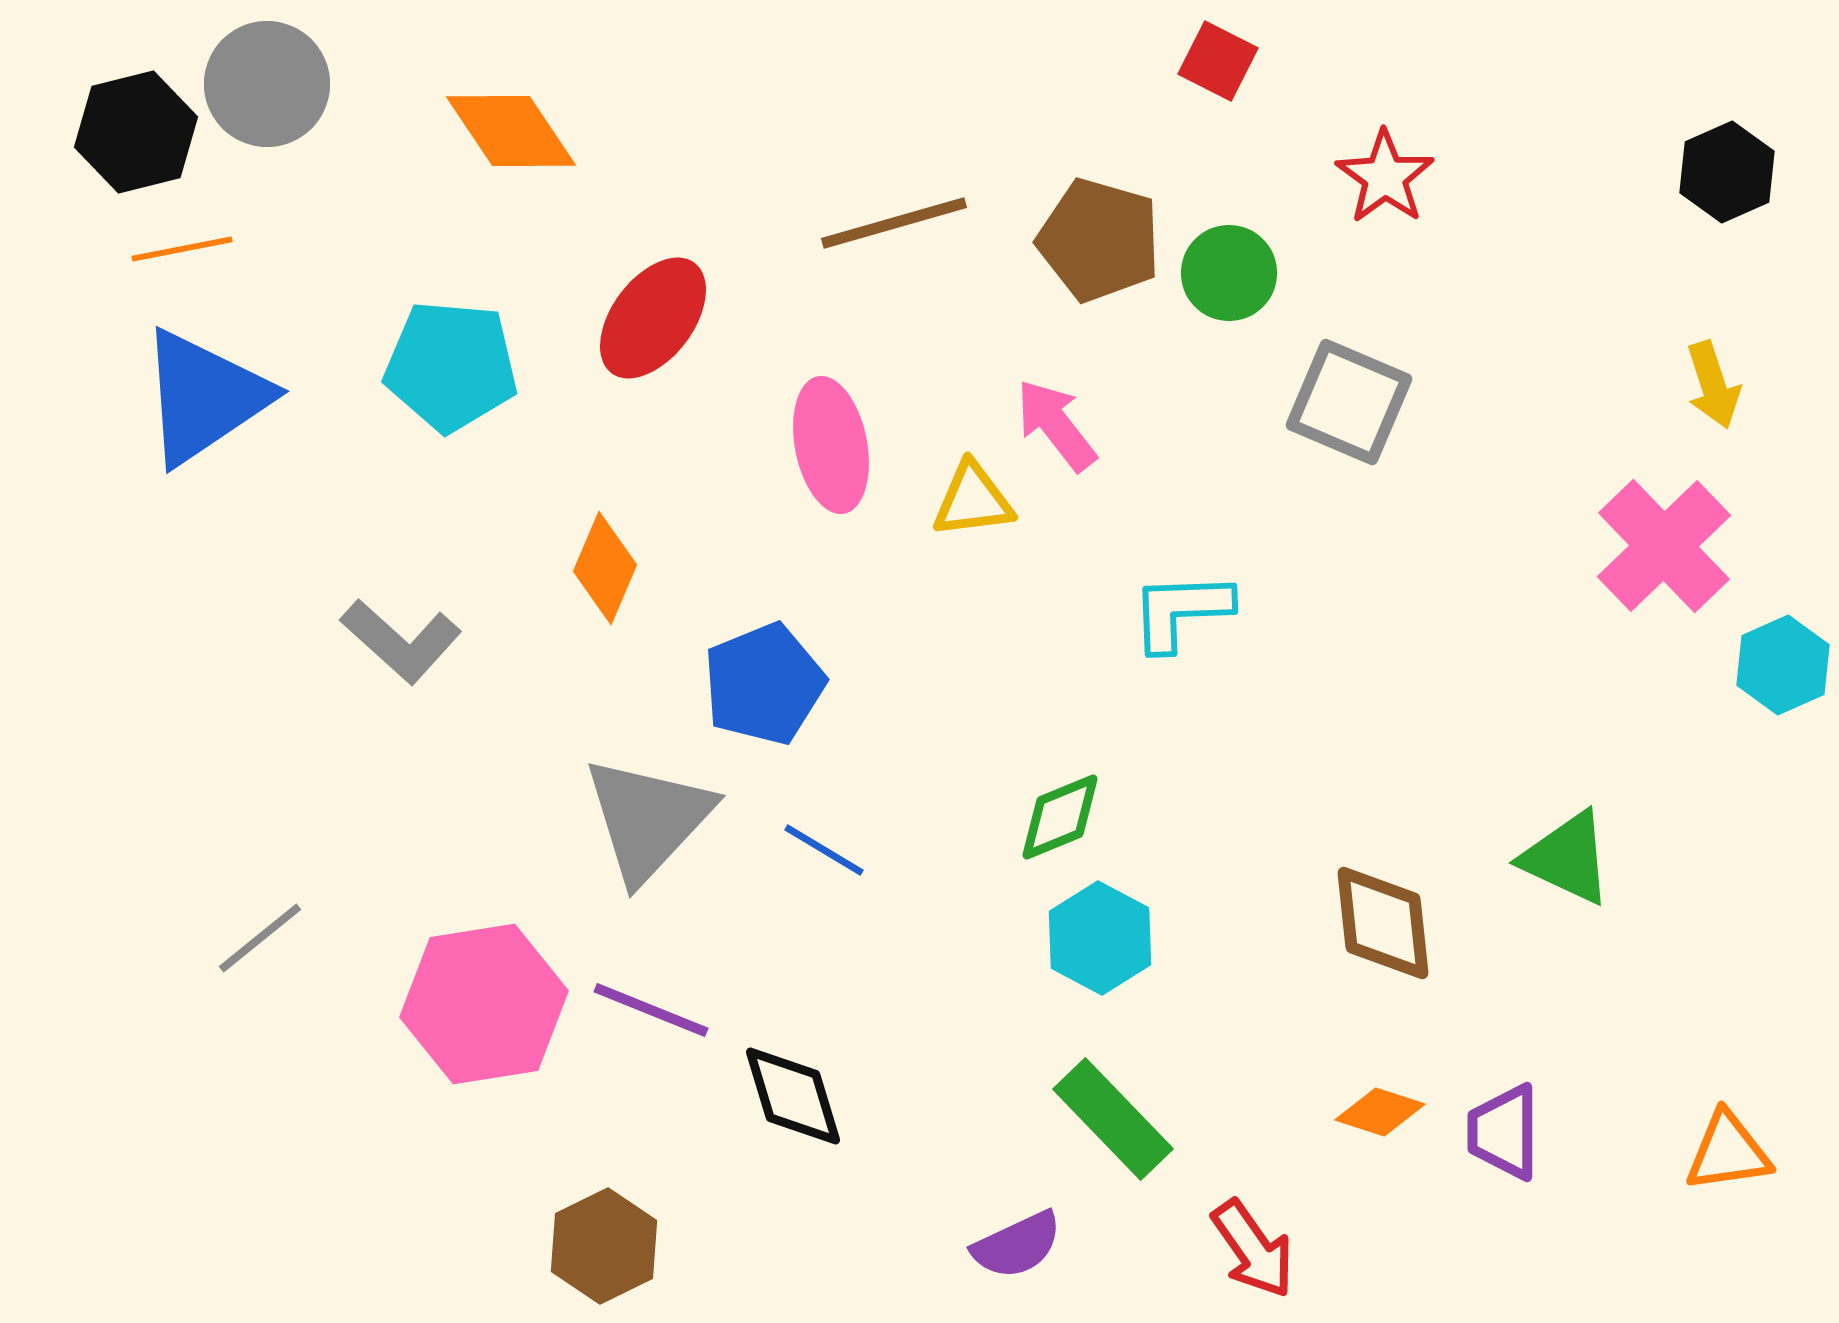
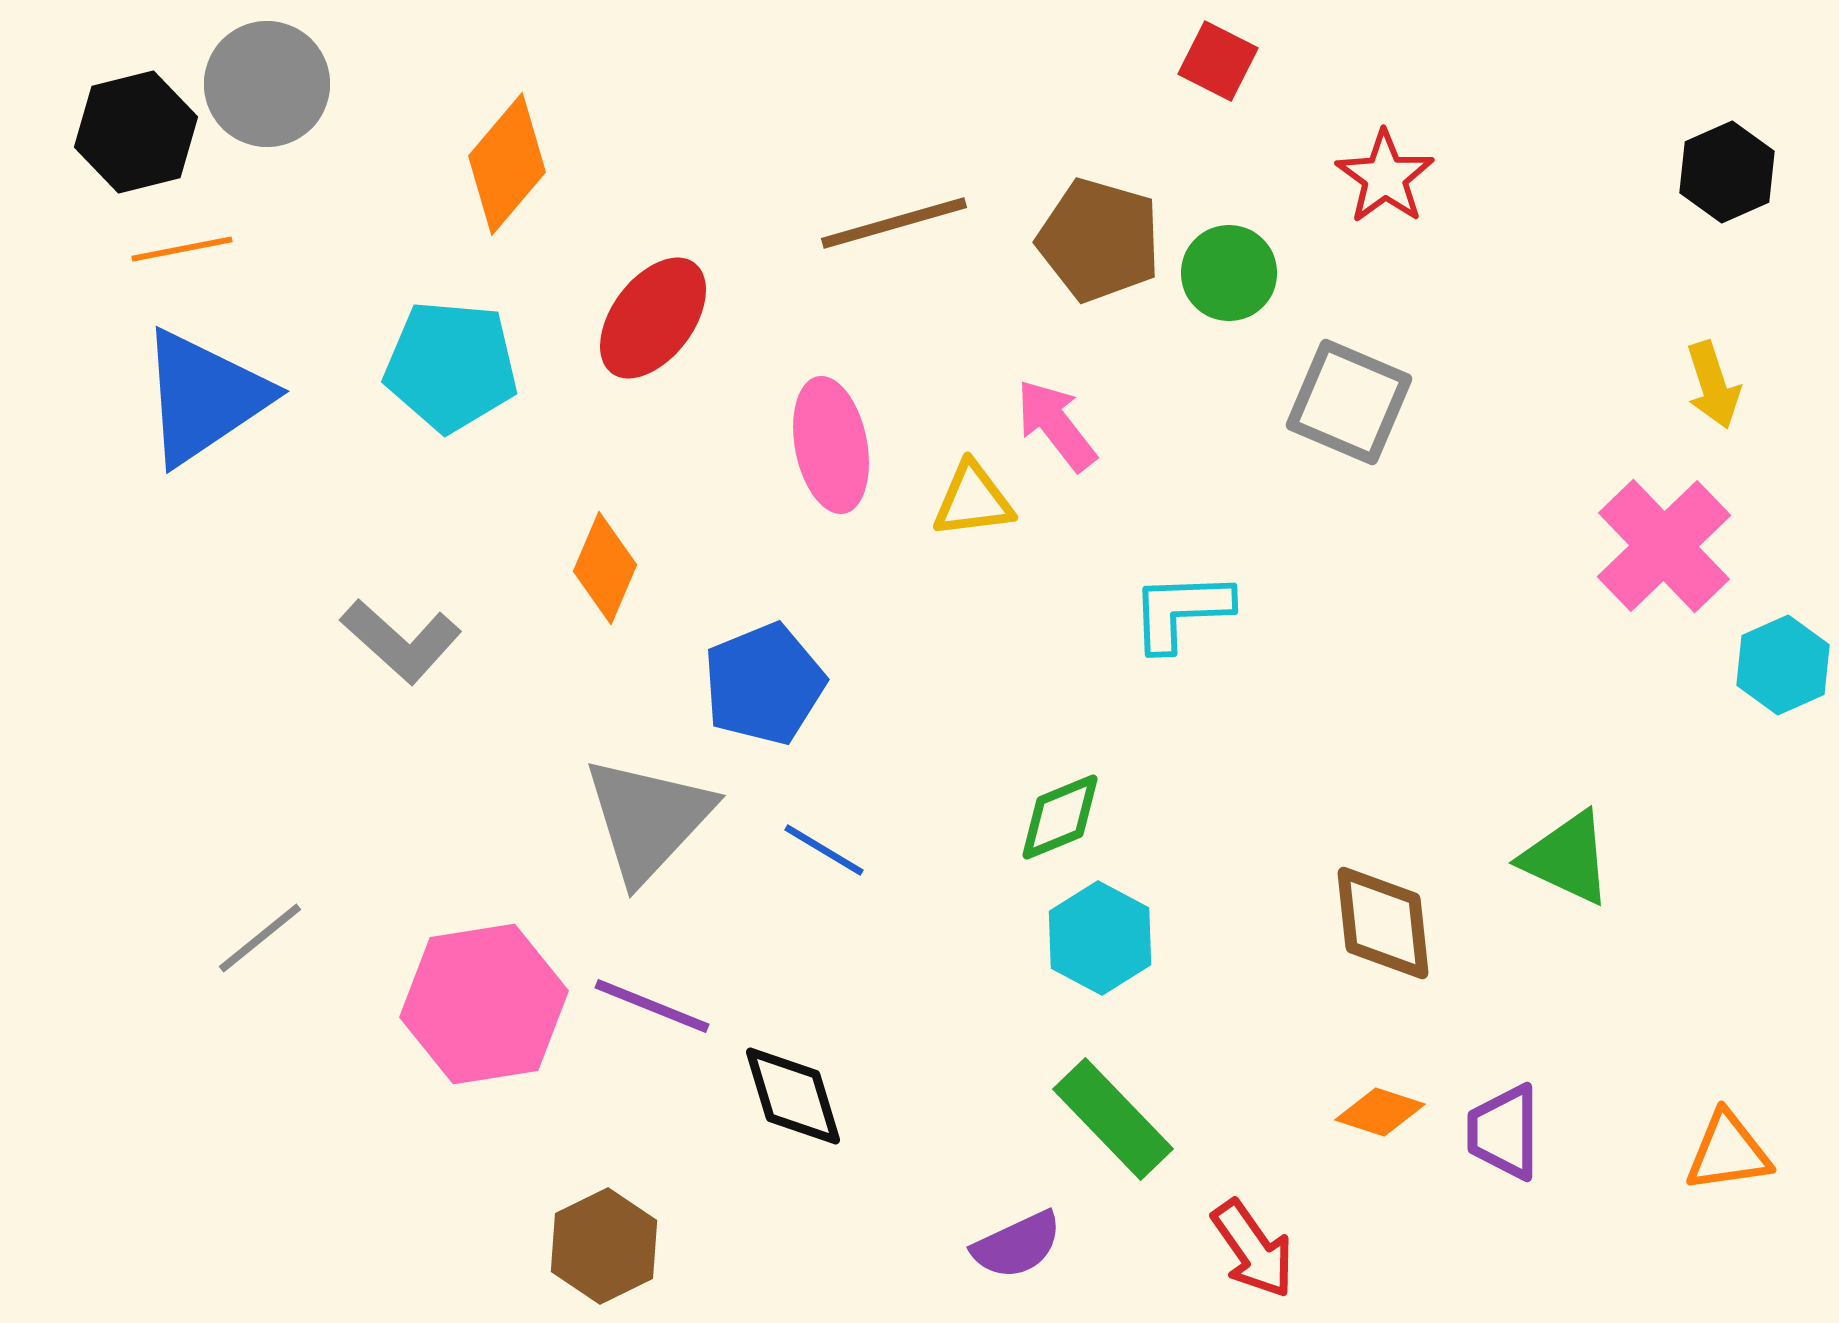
orange diamond at (511, 131): moved 4 px left, 33 px down; rotated 74 degrees clockwise
purple line at (651, 1010): moved 1 px right, 4 px up
